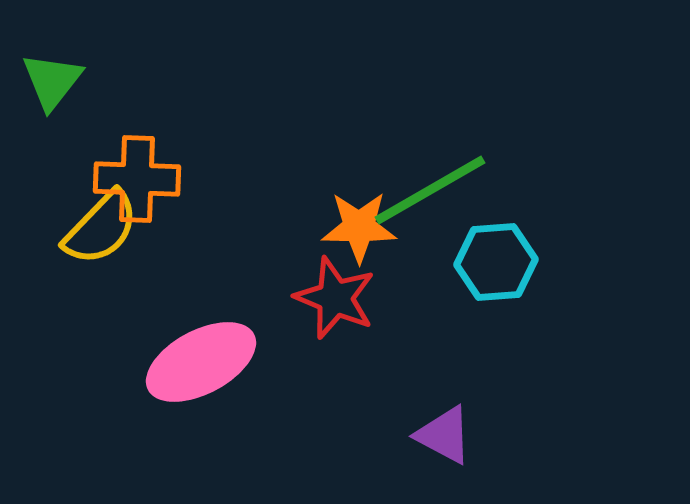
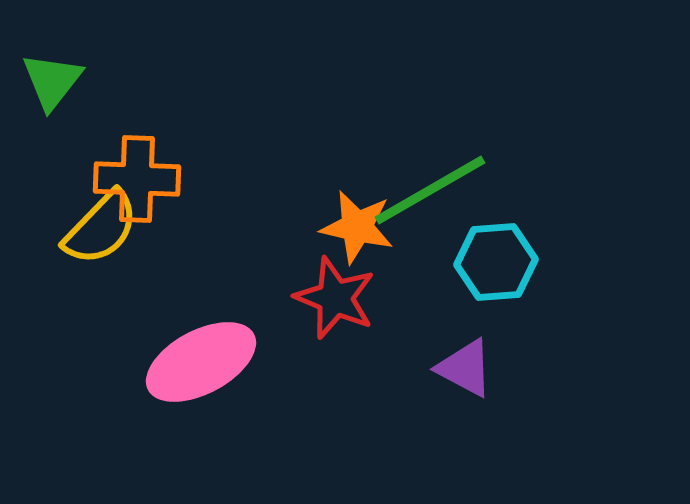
orange star: moved 2 px left; rotated 12 degrees clockwise
purple triangle: moved 21 px right, 67 px up
